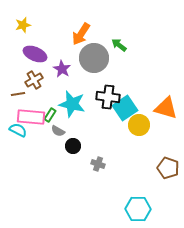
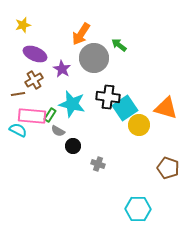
pink rectangle: moved 1 px right, 1 px up
